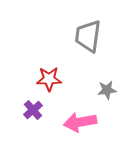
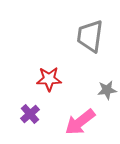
gray trapezoid: moved 2 px right
purple cross: moved 3 px left, 4 px down
pink arrow: rotated 28 degrees counterclockwise
